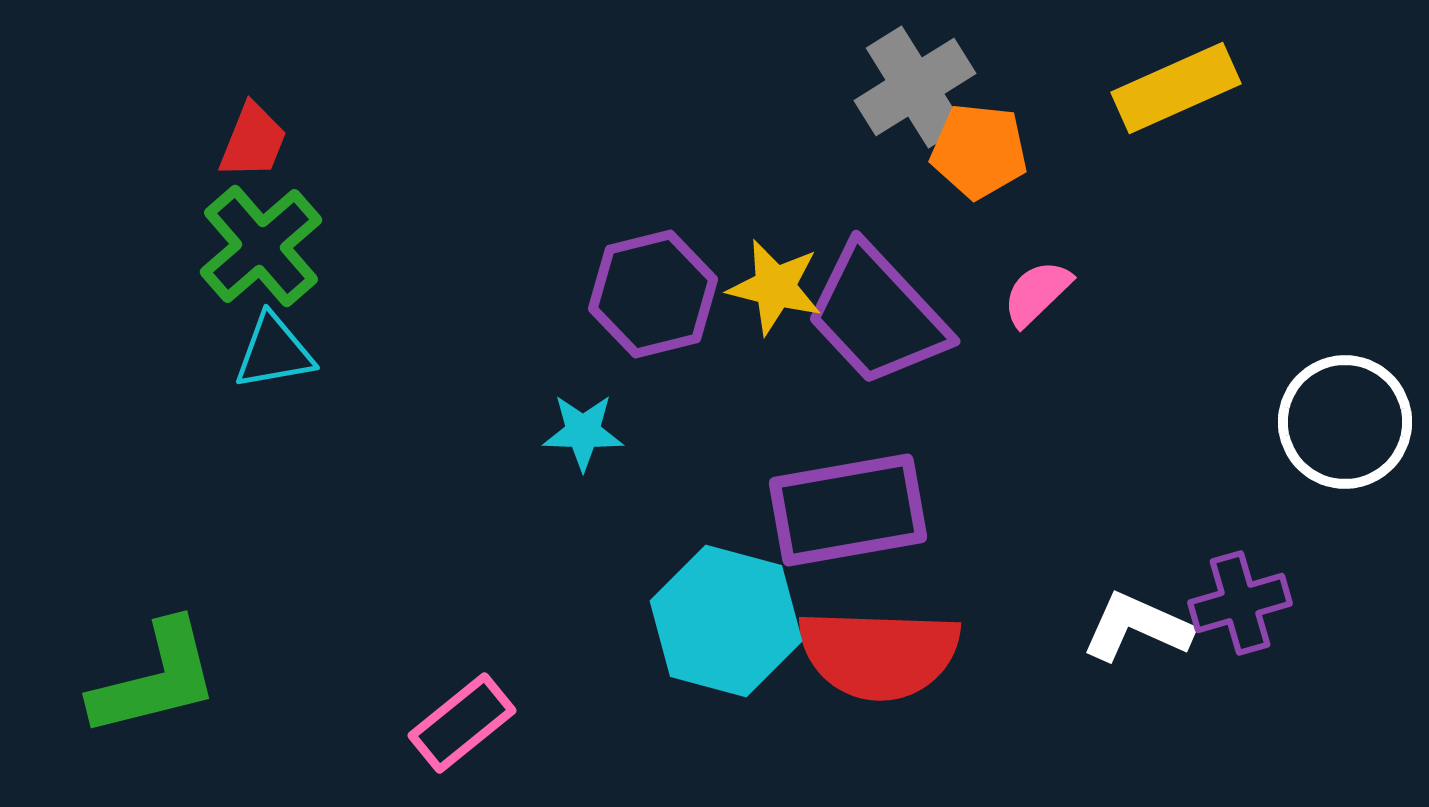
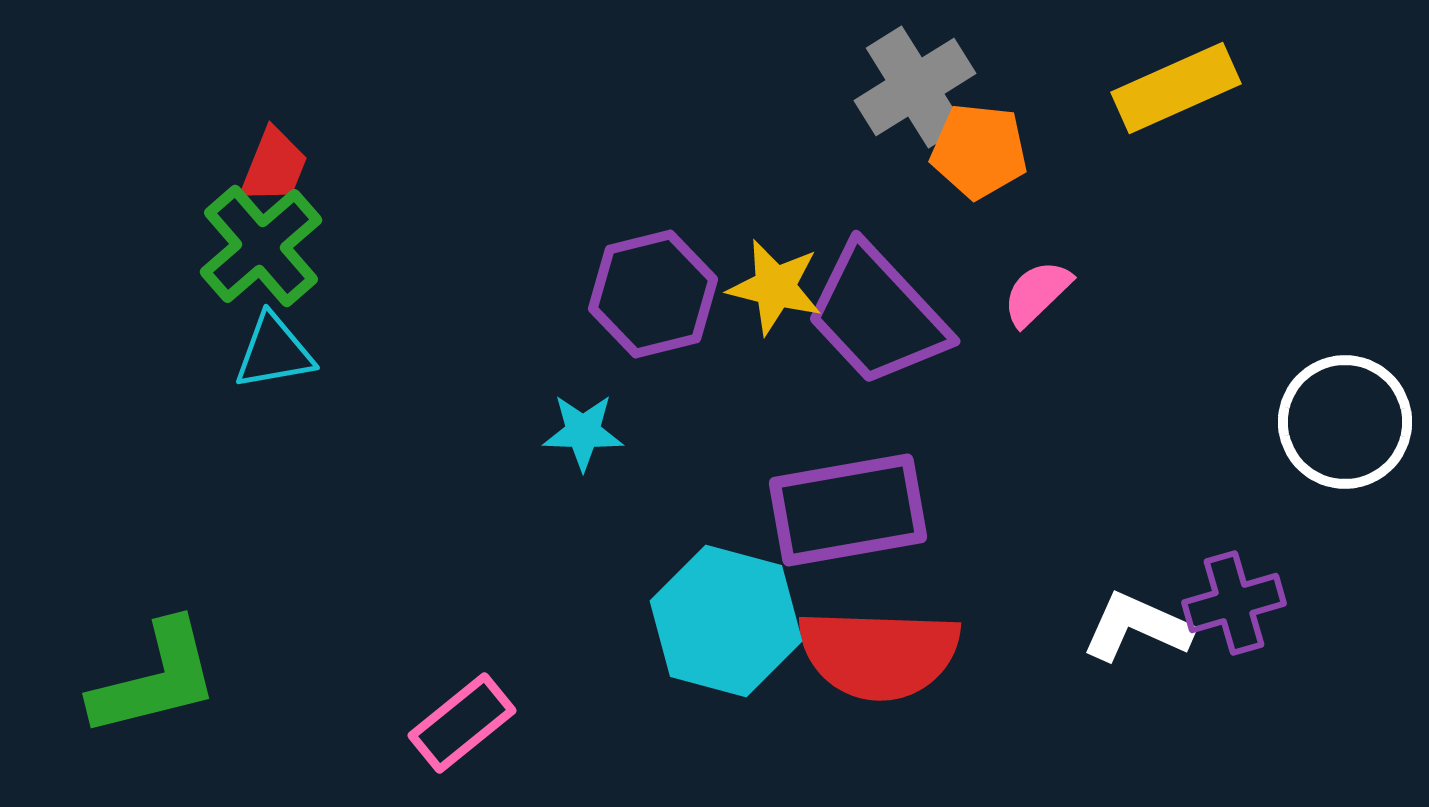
red trapezoid: moved 21 px right, 25 px down
purple cross: moved 6 px left
